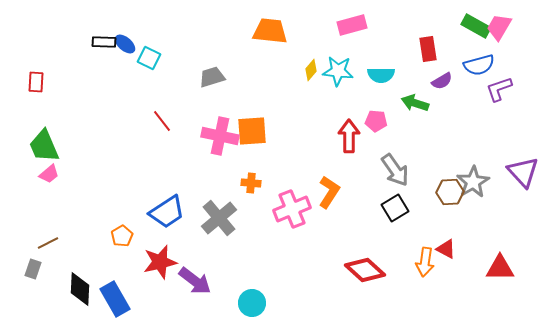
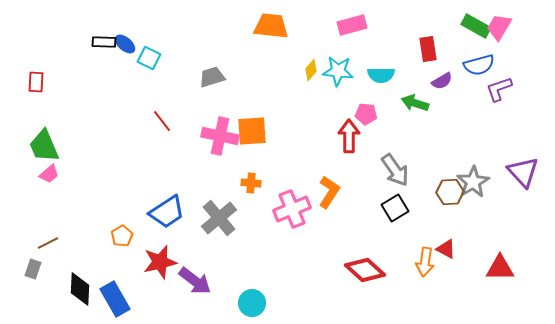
orange trapezoid at (270, 31): moved 1 px right, 5 px up
pink pentagon at (376, 121): moved 10 px left, 7 px up
